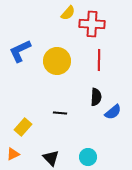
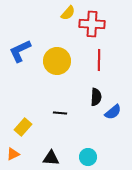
black triangle: rotated 42 degrees counterclockwise
